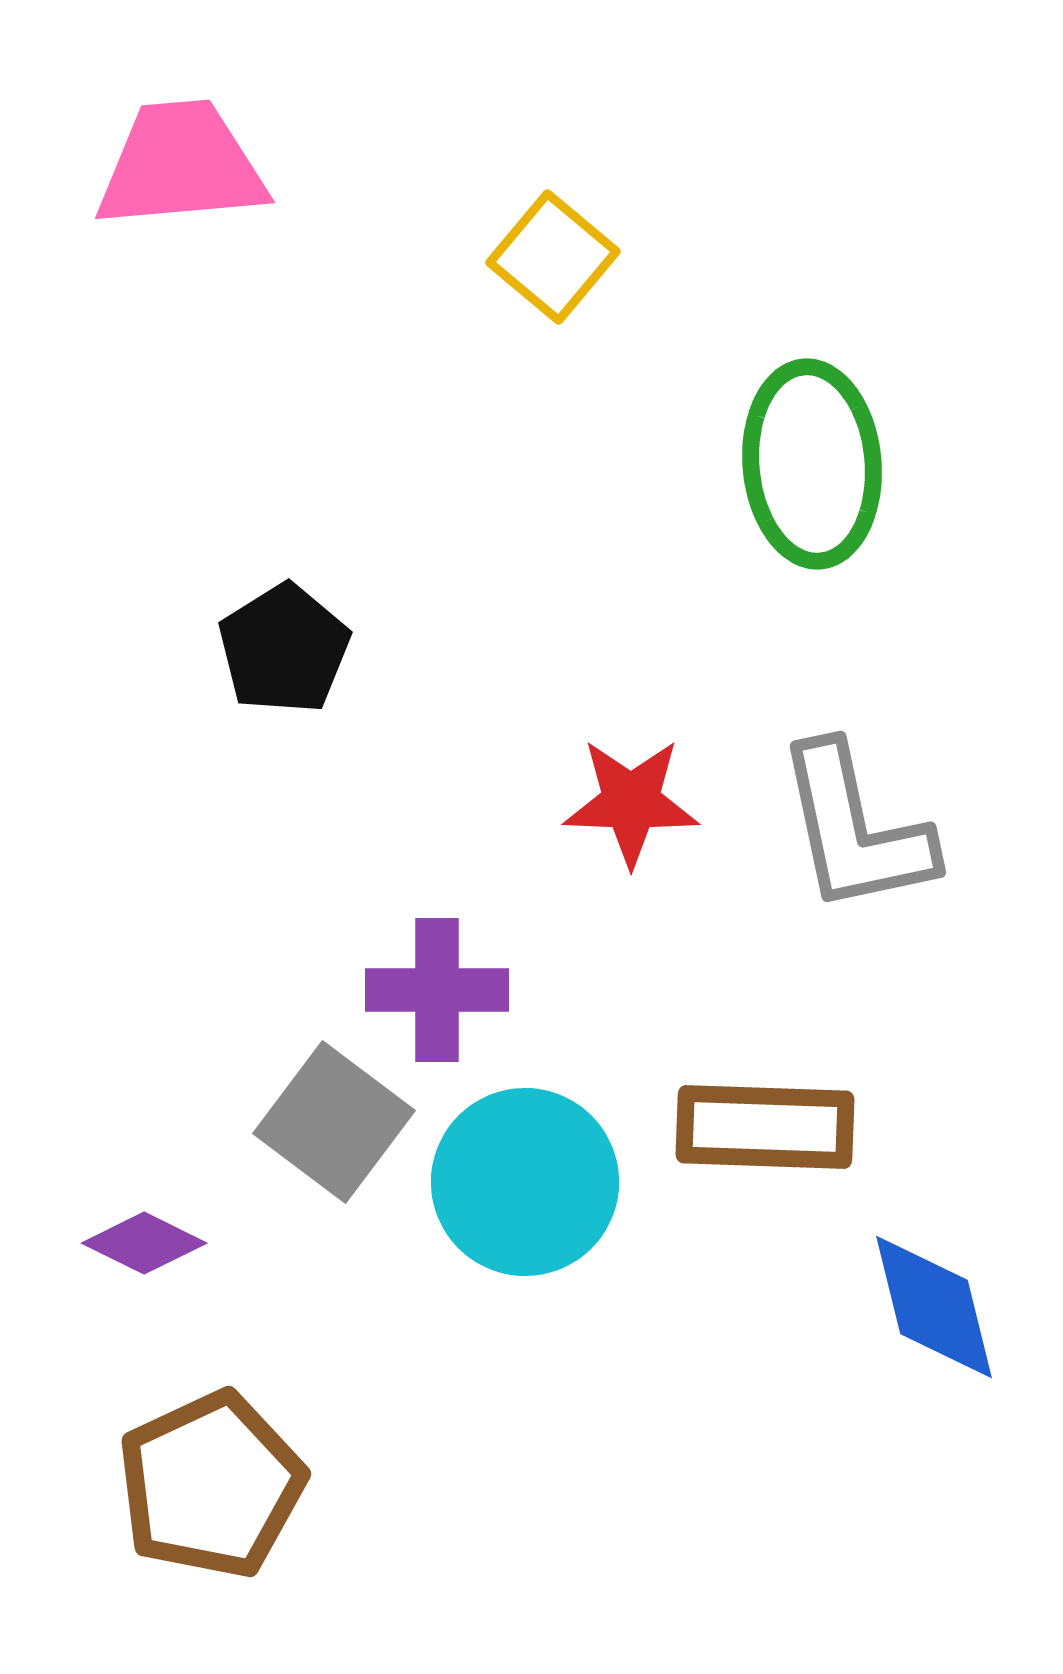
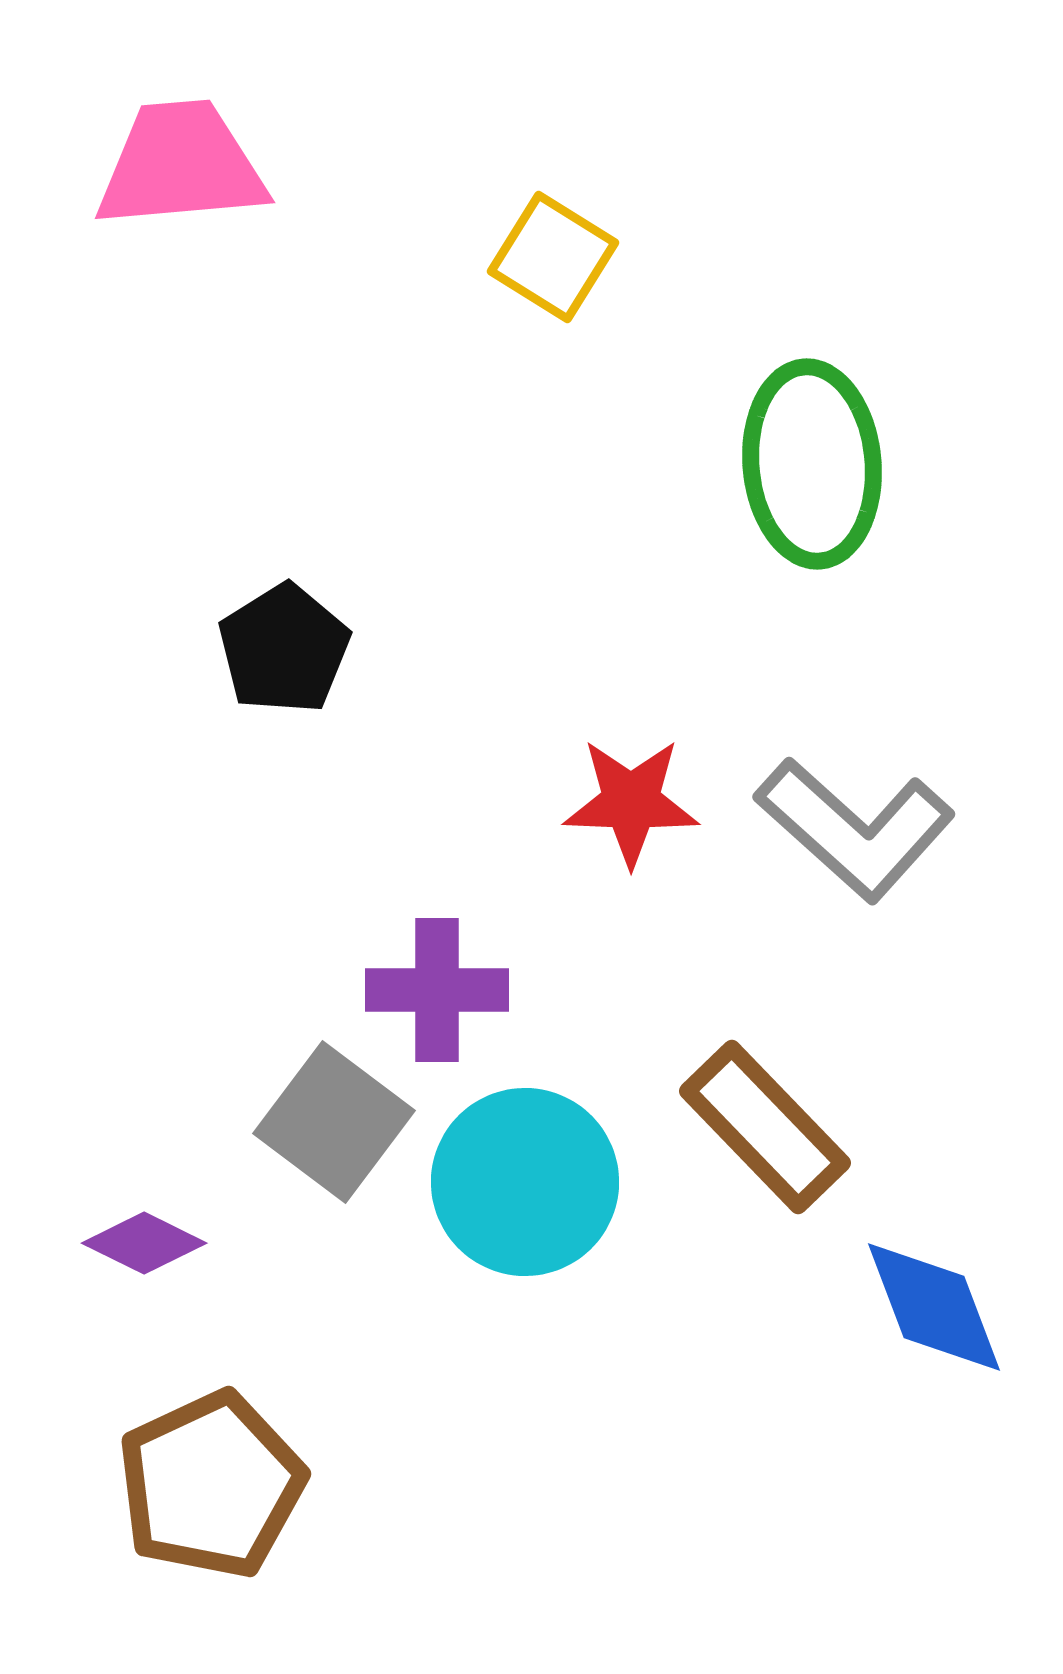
yellow square: rotated 8 degrees counterclockwise
gray L-shape: rotated 36 degrees counterclockwise
brown rectangle: rotated 44 degrees clockwise
blue diamond: rotated 7 degrees counterclockwise
